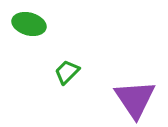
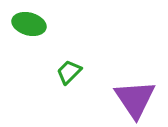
green trapezoid: moved 2 px right
